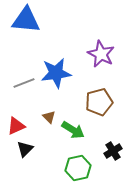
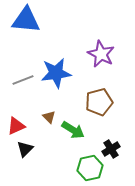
gray line: moved 1 px left, 3 px up
black cross: moved 2 px left, 2 px up
green hexagon: moved 12 px right
